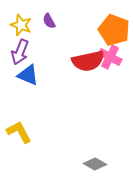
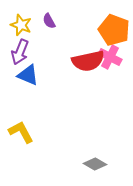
yellow L-shape: moved 2 px right
